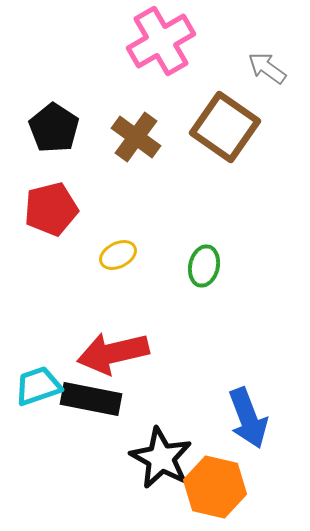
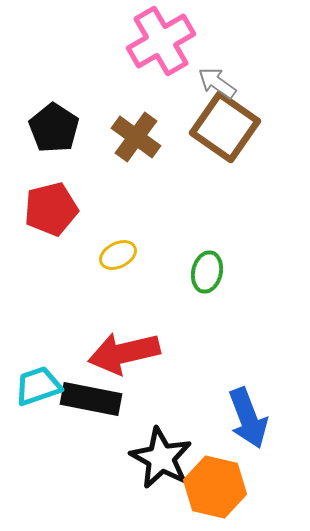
gray arrow: moved 50 px left, 15 px down
green ellipse: moved 3 px right, 6 px down
red arrow: moved 11 px right
